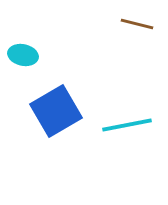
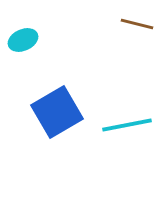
cyan ellipse: moved 15 px up; rotated 36 degrees counterclockwise
blue square: moved 1 px right, 1 px down
